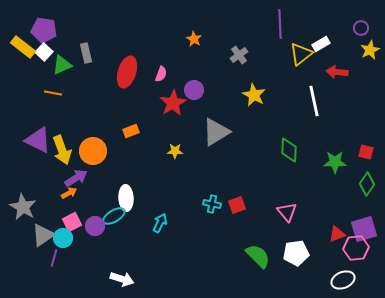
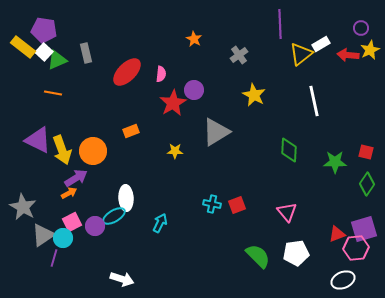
green triangle at (62, 65): moved 5 px left, 5 px up
red ellipse at (127, 72): rotated 28 degrees clockwise
red arrow at (337, 72): moved 11 px right, 17 px up
pink semicircle at (161, 74): rotated 14 degrees counterclockwise
